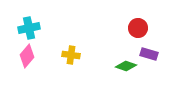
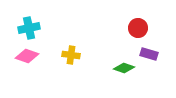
pink diamond: rotated 70 degrees clockwise
green diamond: moved 2 px left, 2 px down
